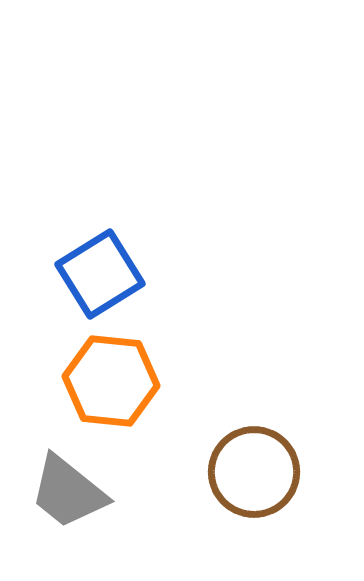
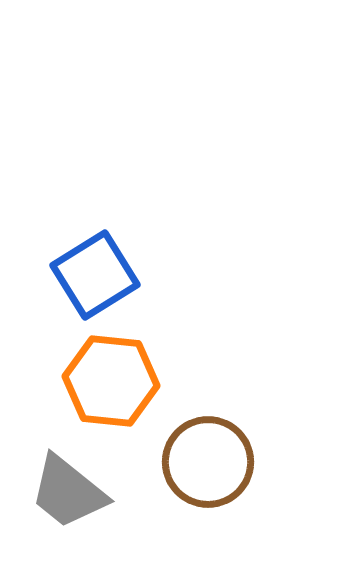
blue square: moved 5 px left, 1 px down
brown circle: moved 46 px left, 10 px up
